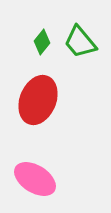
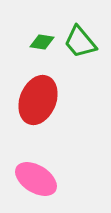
green diamond: rotated 60 degrees clockwise
pink ellipse: moved 1 px right
